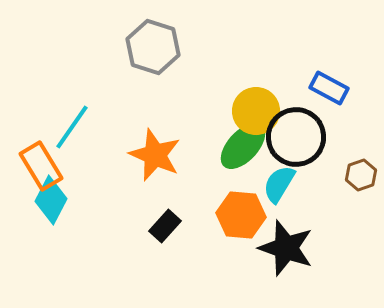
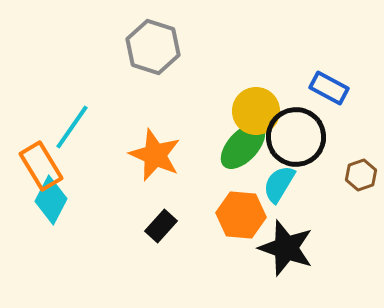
black rectangle: moved 4 px left
